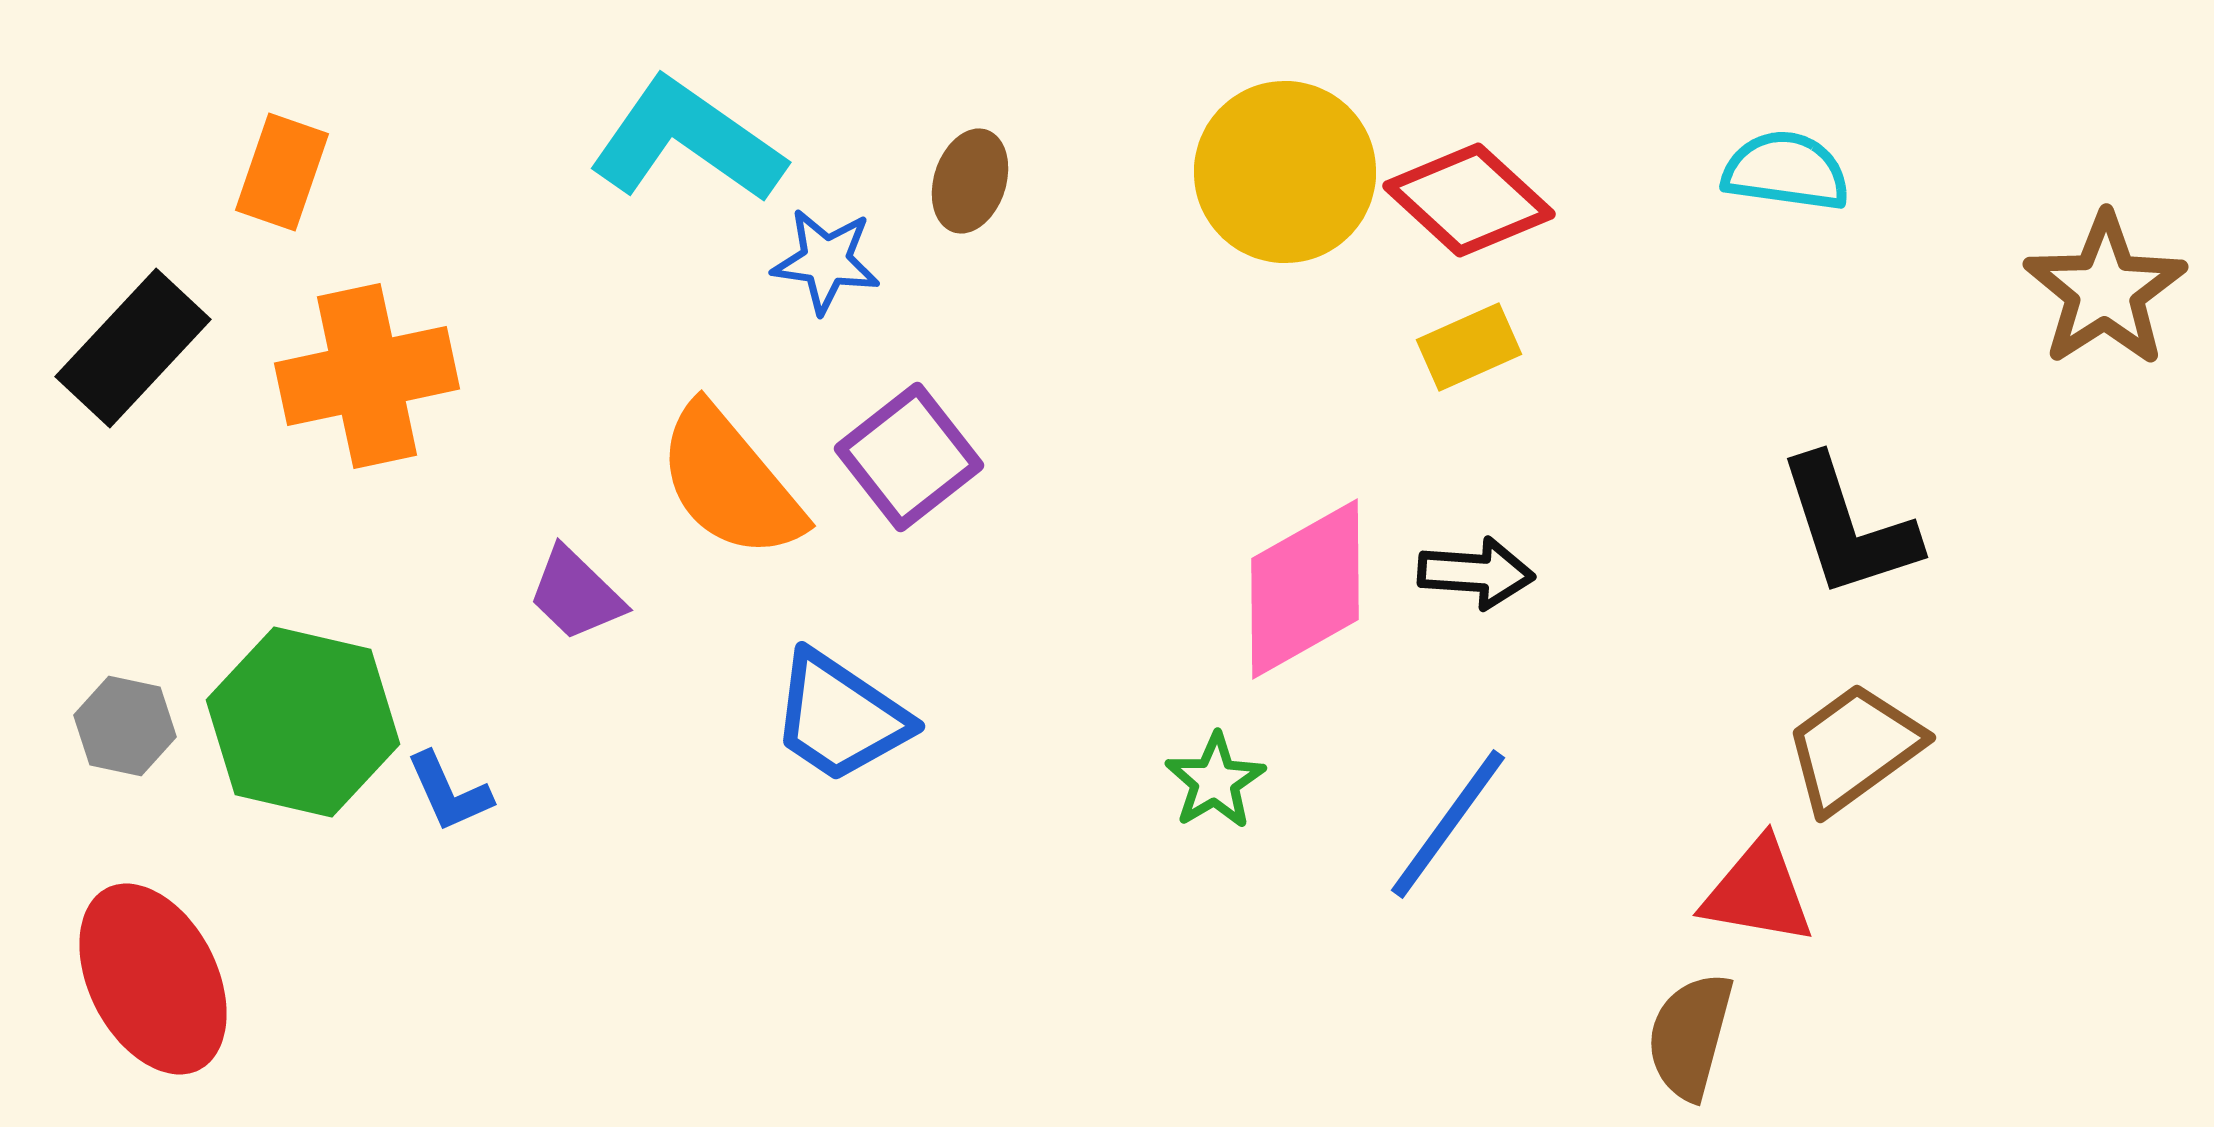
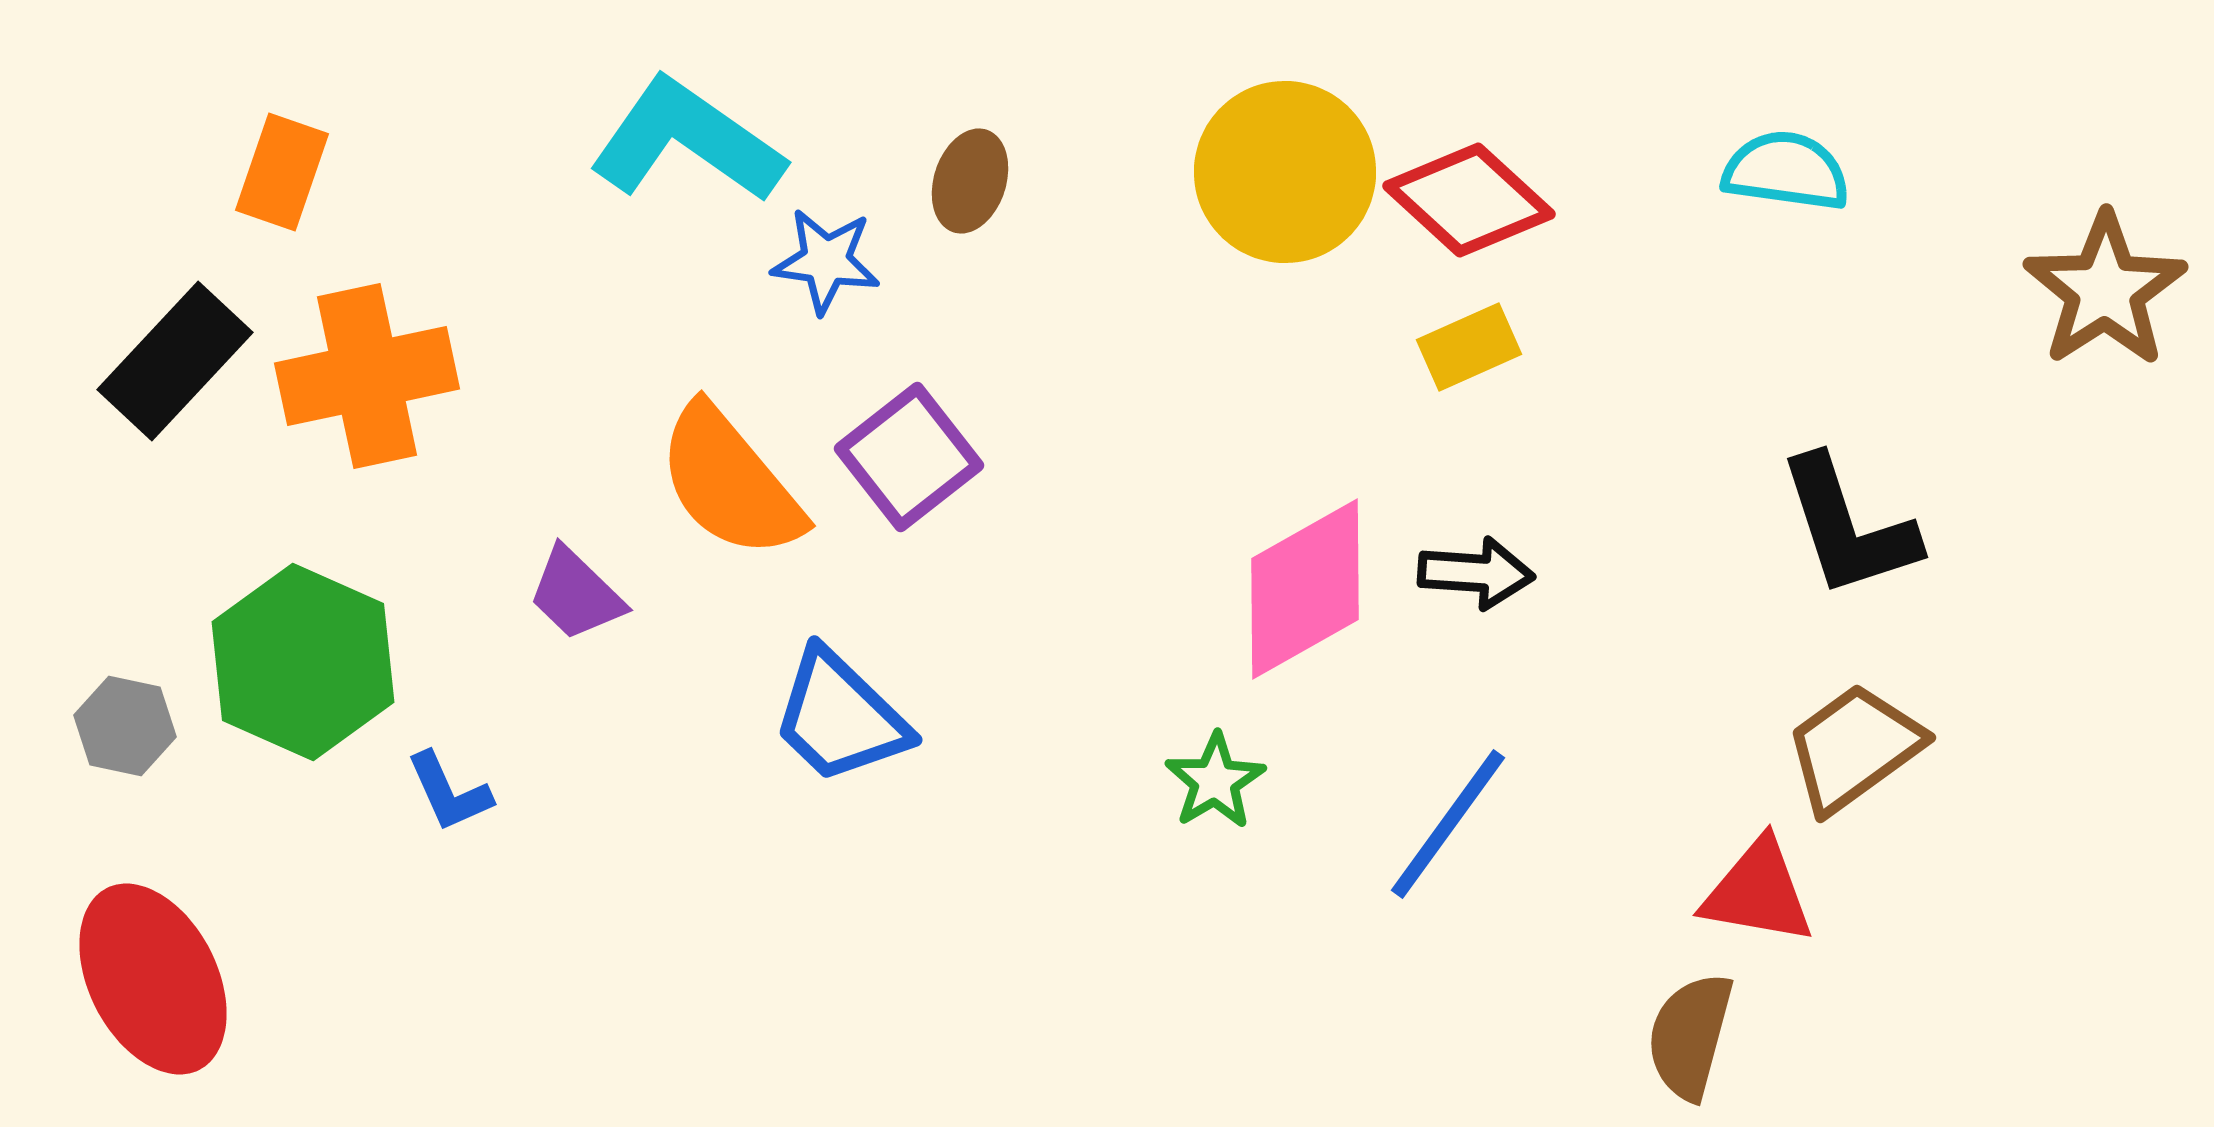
black rectangle: moved 42 px right, 13 px down
blue trapezoid: rotated 10 degrees clockwise
green hexagon: moved 60 px up; rotated 11 degrees clockwise
